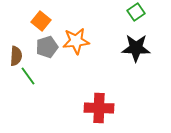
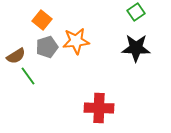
orange square: moved 1 px right, 1 px up
brown semicircle: rotated 54 degrees clockwise
